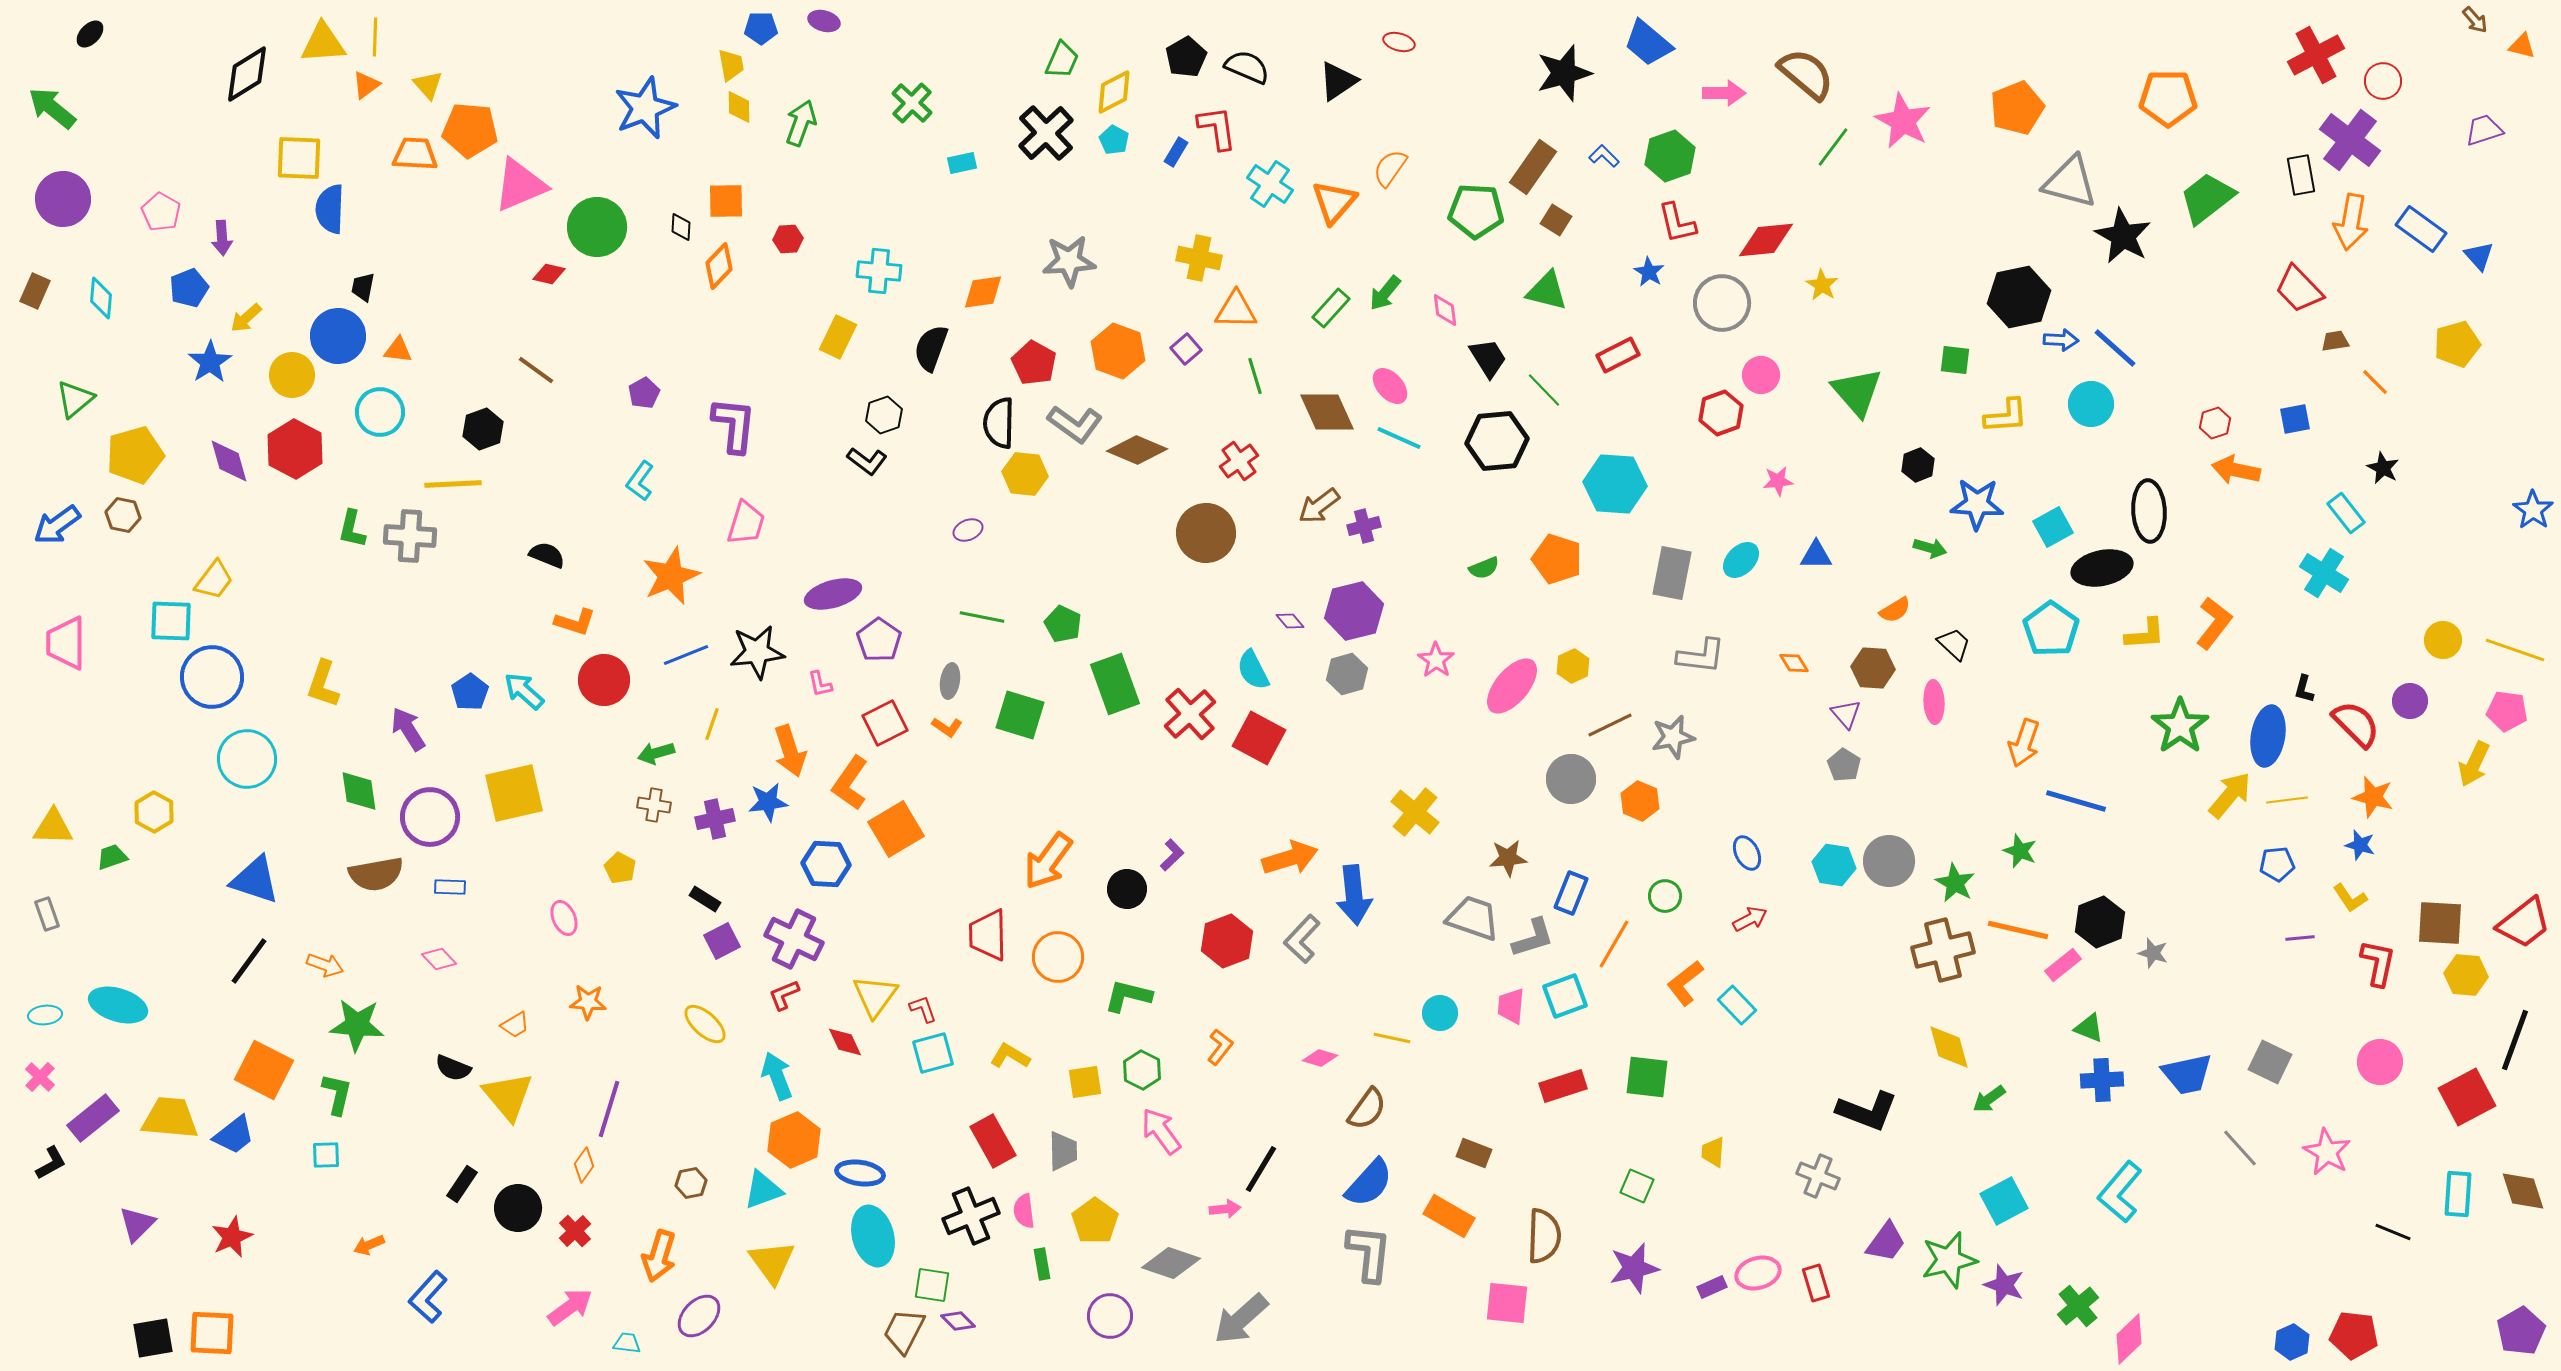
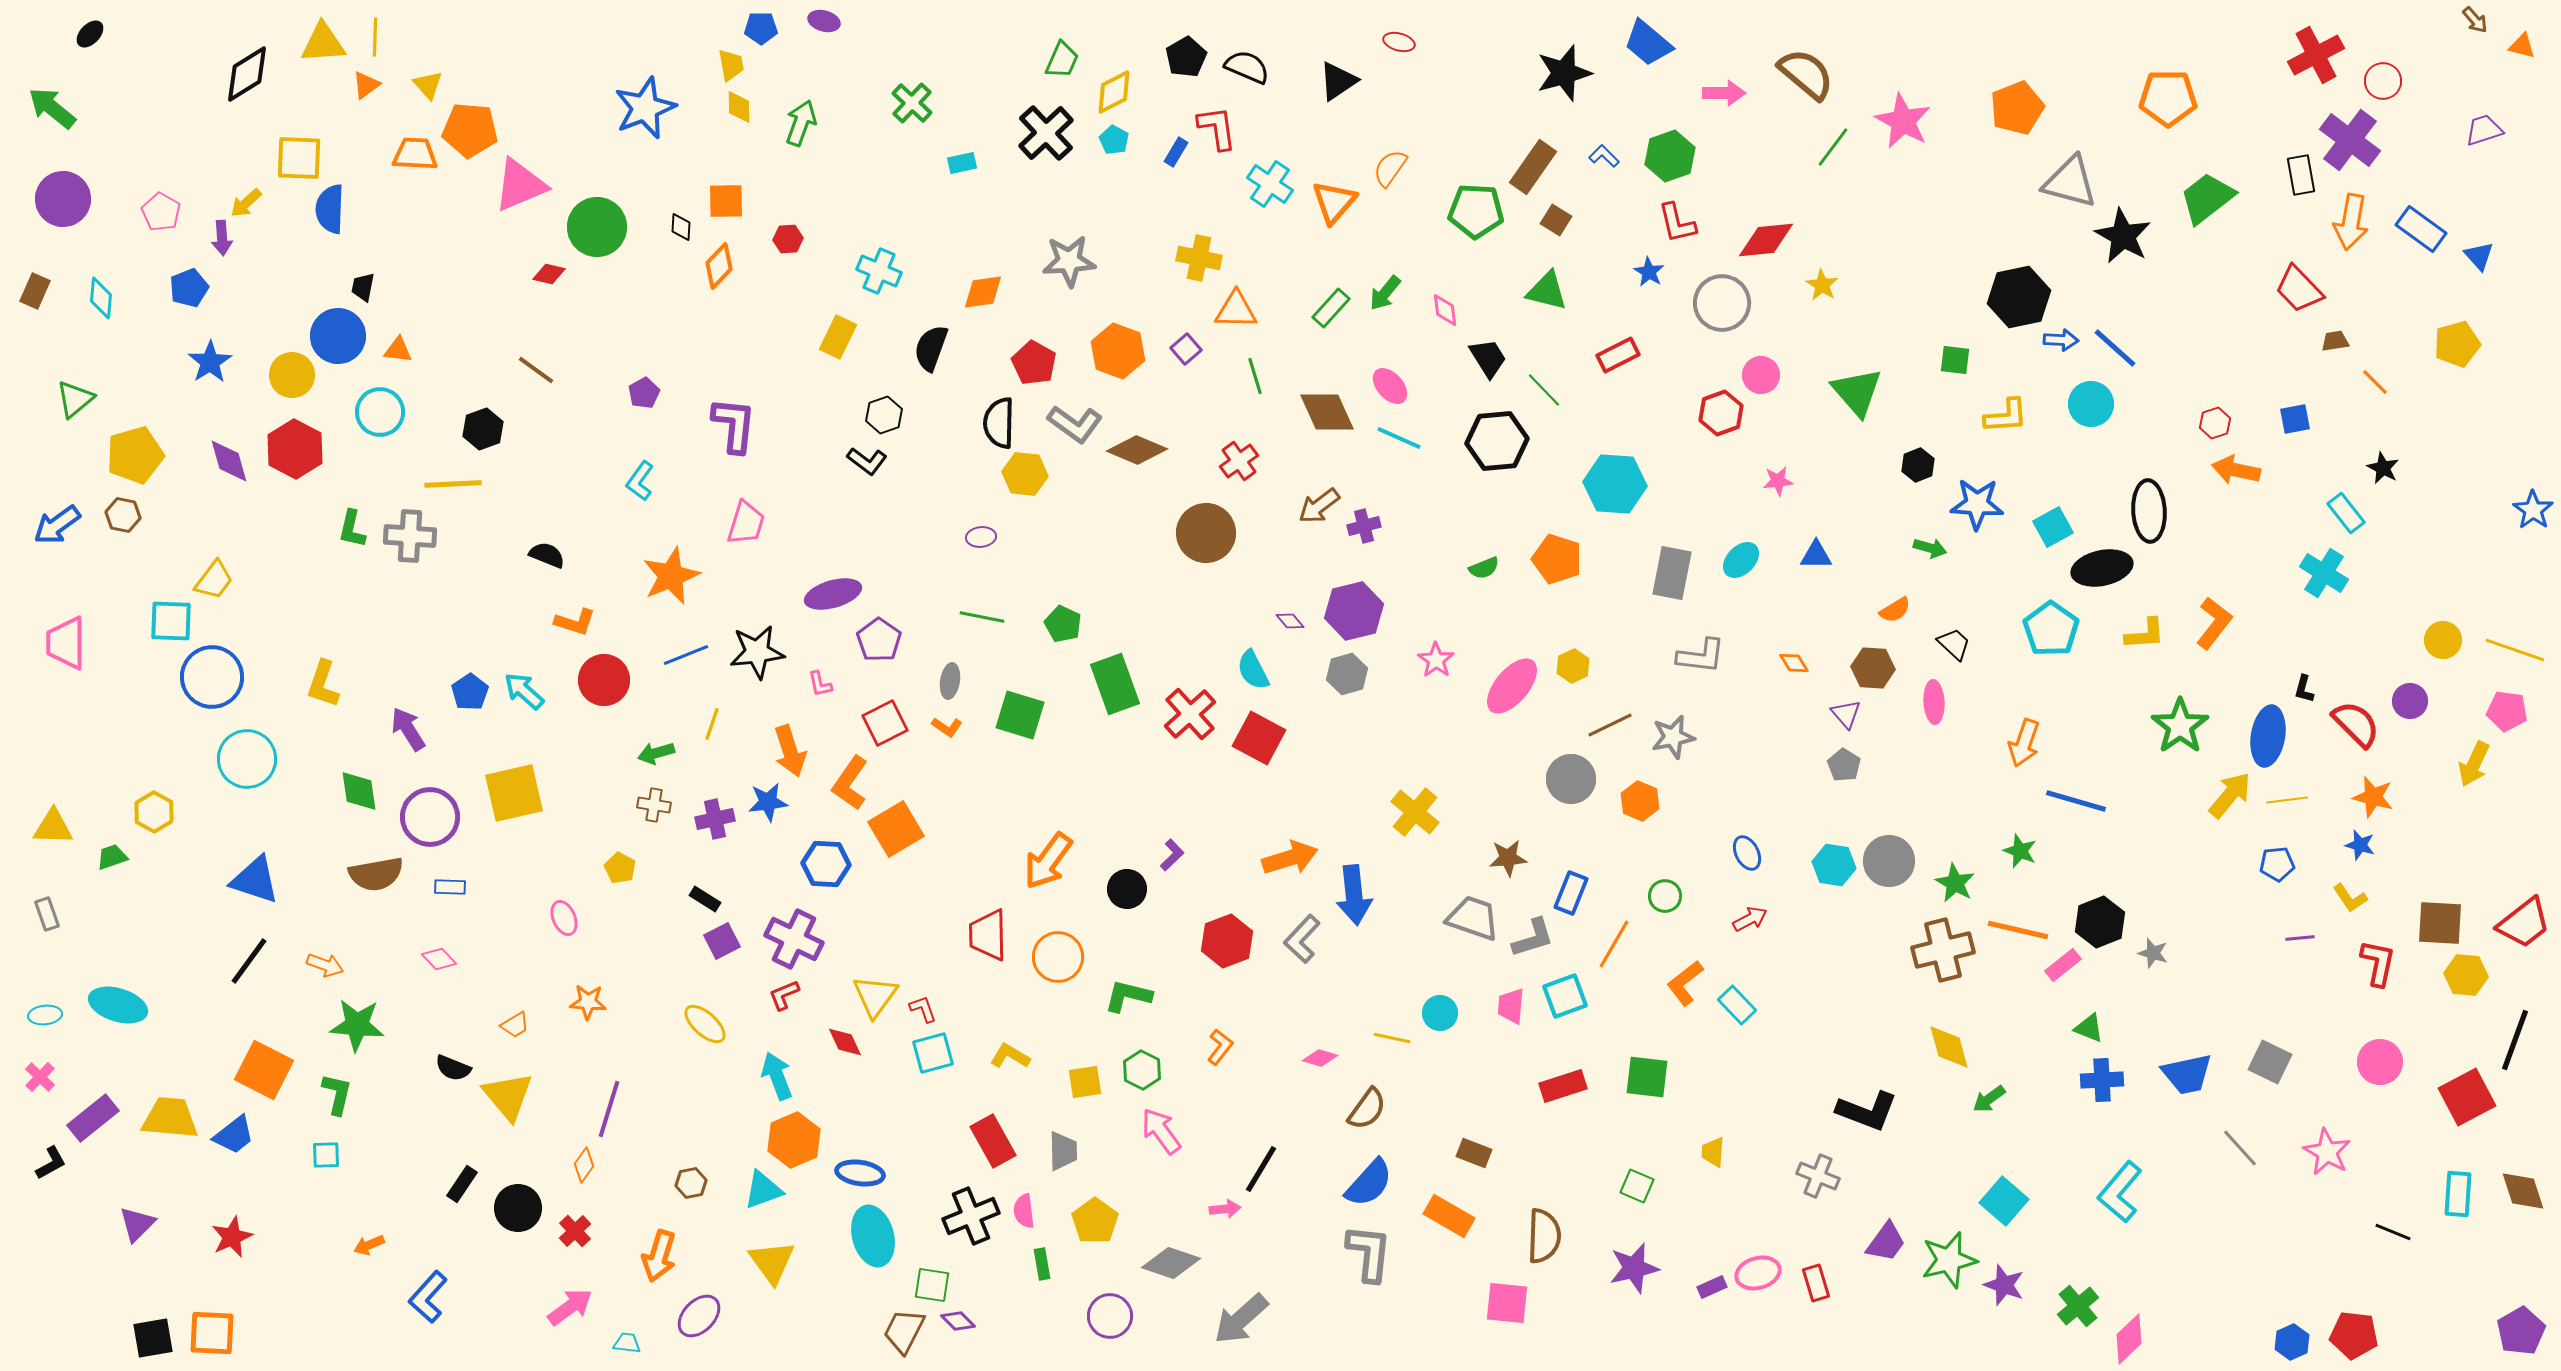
cyan cross at (879, 271): rotated 18 degrees clockwise
yellow arrow at (246, 318): moved 115 px up
purple ellipse at (968, 530): moved 13 px right, 7 px down; rotated 16 degrees clockwise
cyan square at (2004, 1201): rotated 21 degrees counterclockwise
